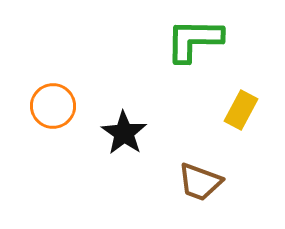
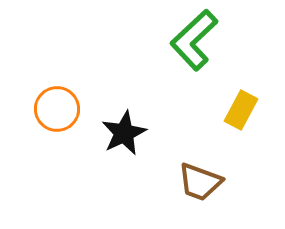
green L-shape: rotated 44 degrees counterclockwise
orange circle: moved 4 px right, 3 px down
black star: rotated 12 degrees clockwise
